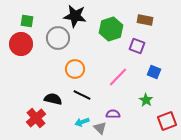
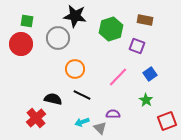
blue square: moved 4 px left, 2 px down; rotated 32 degrees clockwise
